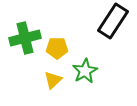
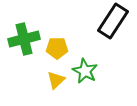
green cross: moved 1 px left, 1 px down
green star: rotated 15 degrees counterclockwise
yellow triangle: moved 3 px right
